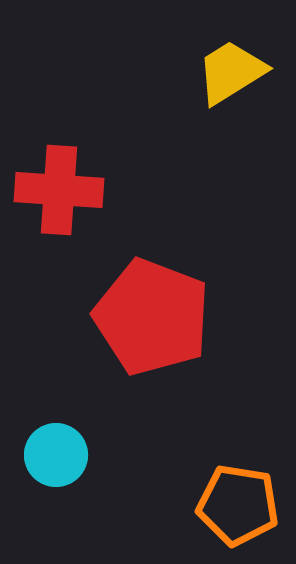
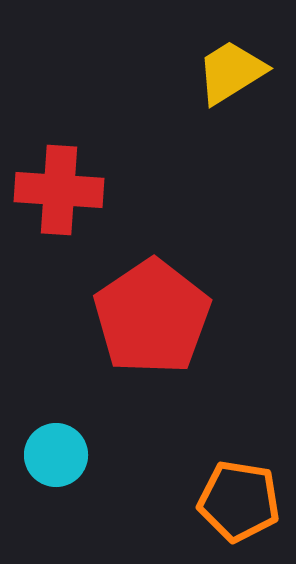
red pentagon: rotated 17 degrees clockwise
orange pentagon: moved 1 px right, 4 px up
